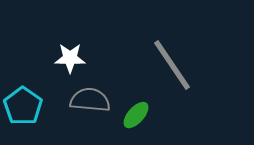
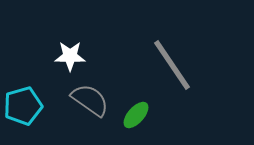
white star: moved 2 px up
gray semicircle: rotated 30 degrees clockwise
cyan pentagon: rotated 21 degrees clockwise
